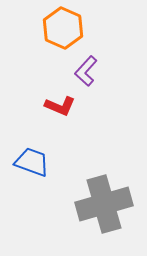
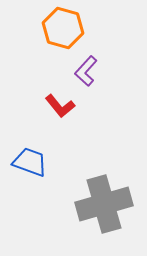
orange hexagon: rotated 9 degrees counterclockwise
red L-shape: rotated 28 degrees clockwise
blue trapezoid: moved 2 px left
